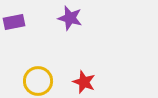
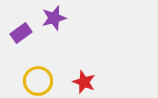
purple star: moved 16 px left; rotated 30 degrees counterclockwise
purple rectangle: moved 7 px right, 11 px down; rotated 25 degrees counterclockwise
